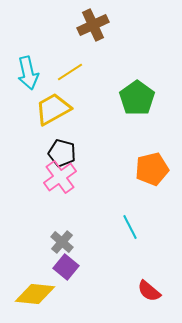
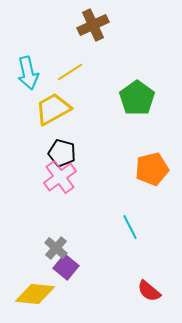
gray cross: moved 6 px left, 6 px down
